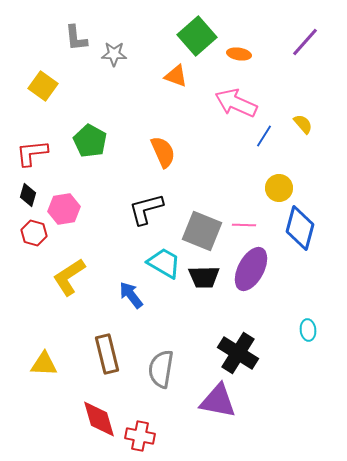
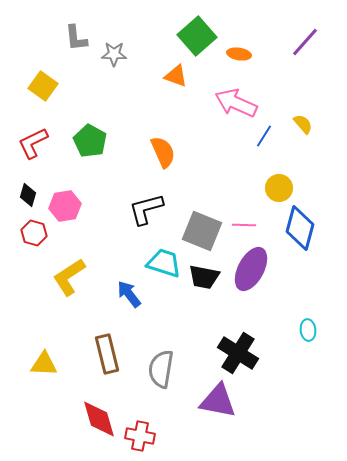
red L-shape: moved 1 px right, 10 px up; rotated 20 degrees counterclockwise
pink hexagon: moved 1 px right, 3 px up
cyan trapezoid: rotated 12 degrees counterclockwise
black trapezoid: rotated 12 degrees clockwise
blue arrow: moved 2 px left, 1 px up
